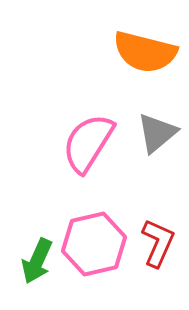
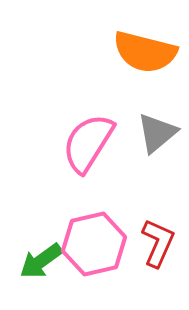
green arrow: moved 4 px right; rotated 30 degrees clockwise
